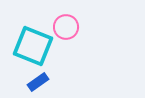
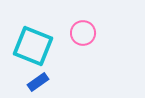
pink circle: moved 17 px right, 6 px down
